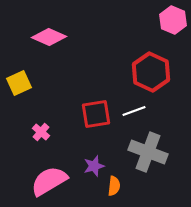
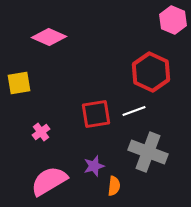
yellow square: rotated 15 degrees clockwise
pink cross: rotated 12 degrees clockwise
